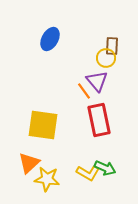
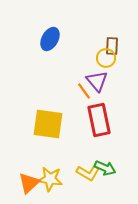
yellow square: moved 5 px right, 1 px up
orange triangle: moved 20 px down
yellow star: moved 3 px right
